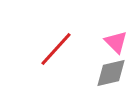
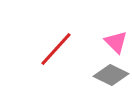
gray diamond: moved 2 px down; rotated 40 degrees clockwise
